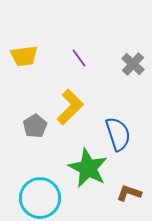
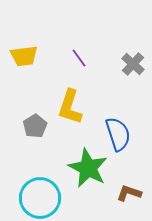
yellow L-shape: rotated 153 degrees clockwise
